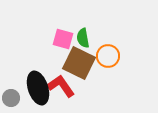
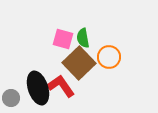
orange circle: moved 1 px right, 1 px down
brown square: rotated 20 degrees clockwise
